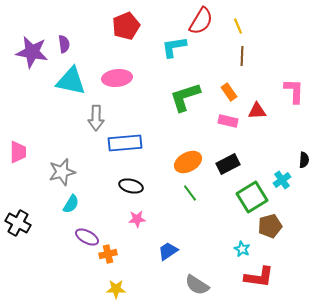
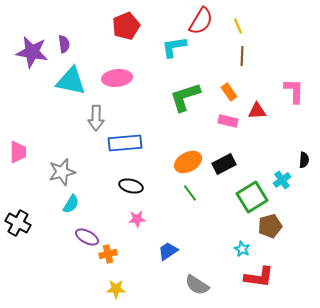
black rectangle: moved 4 px left
